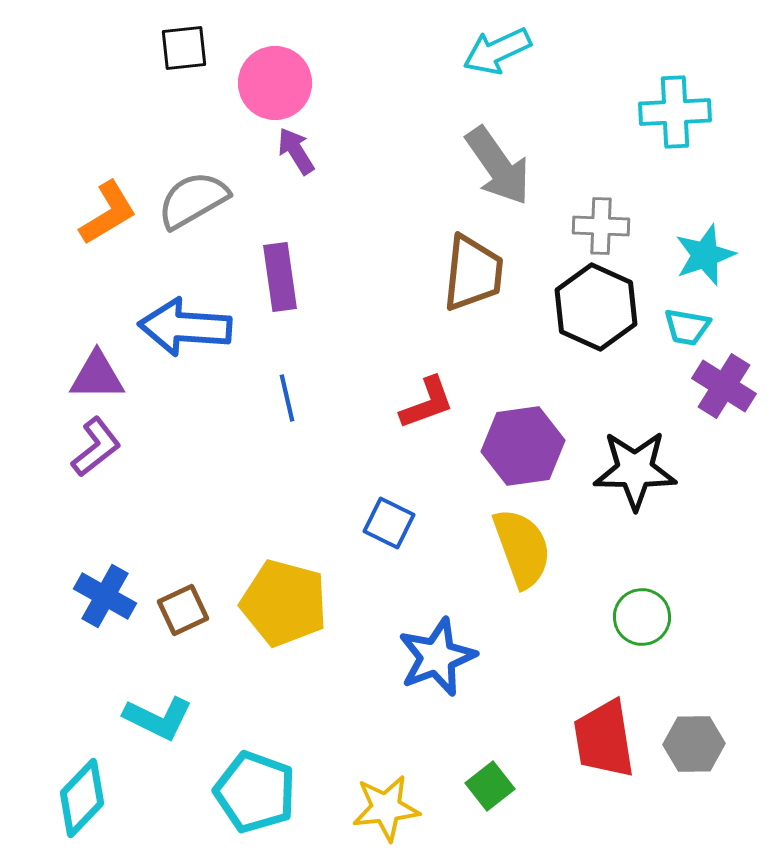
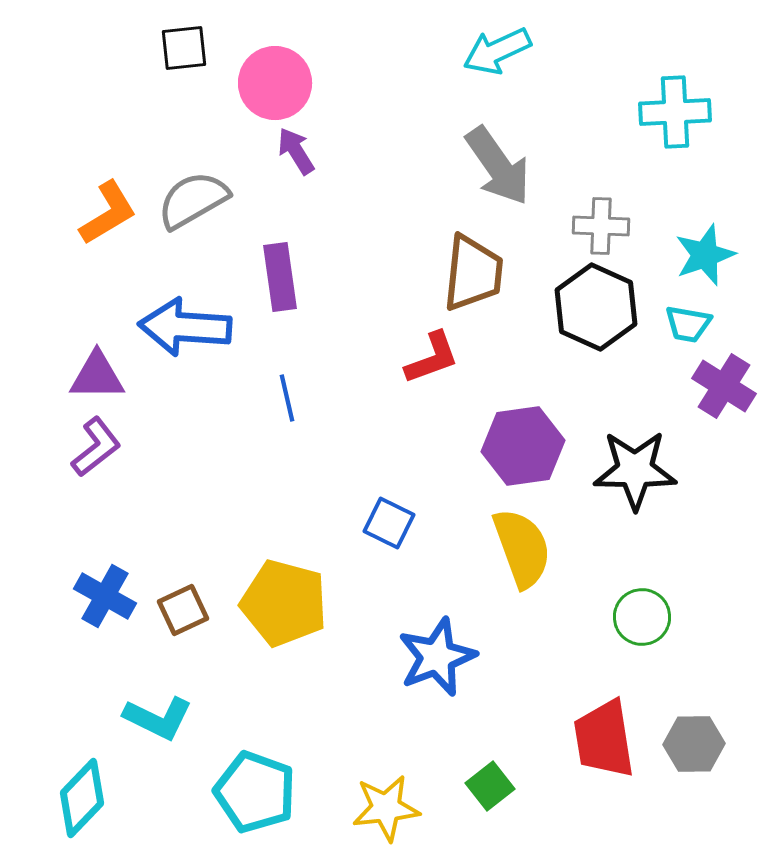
cyan trapezoid: moved 1 px right, 3 px up
red L-shape: moved 5 px right, 45 px up
